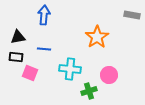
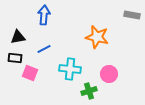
orange star: rotated 25 degrees counterclockwise
blue line: rotated 32 degrees counterclockwise
black rectangle: moved 1 px left, 1 px down
pink circle: moved 1 px up
